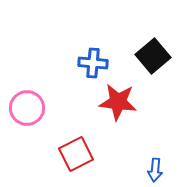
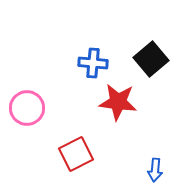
black square: moved 2 px left, 3 px down
